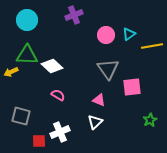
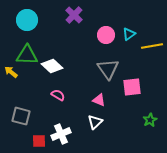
purple cross: rotated 24 degrees counterclockwise
yellow arrow: rotated 64 degrees clockwise
white cross: moved 1 px right, 2 px down
